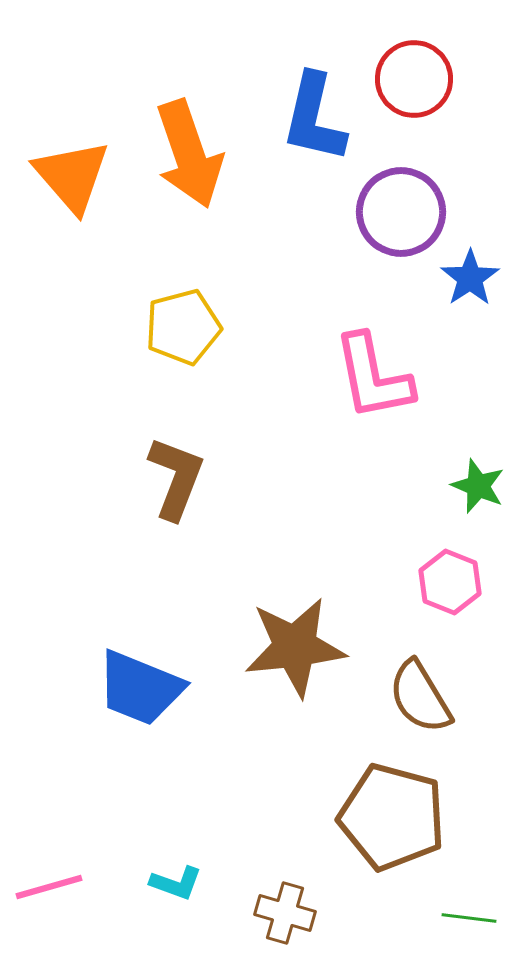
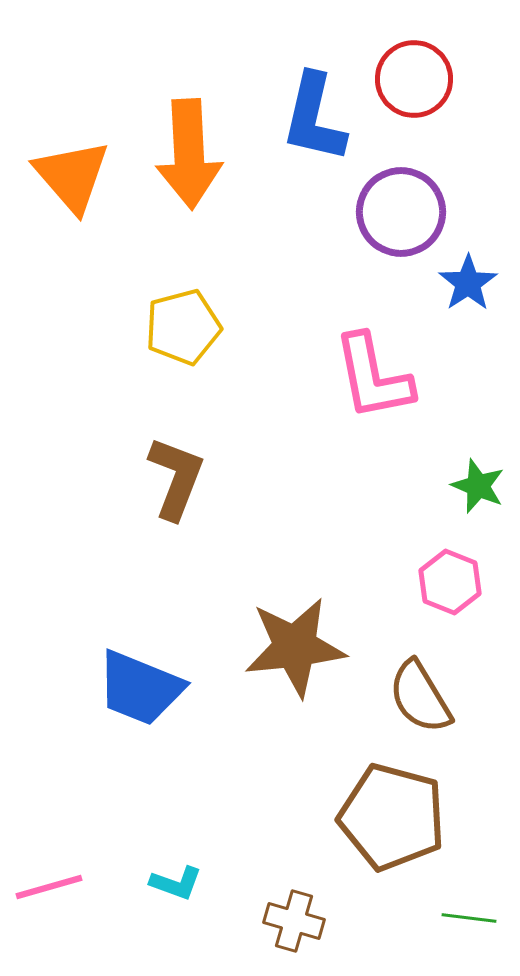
orange arrow: rotated 16 degrees clockwise
blue star: moved 2 px left, 5 px down
brown cross: moved 9 px right, 8 px down
